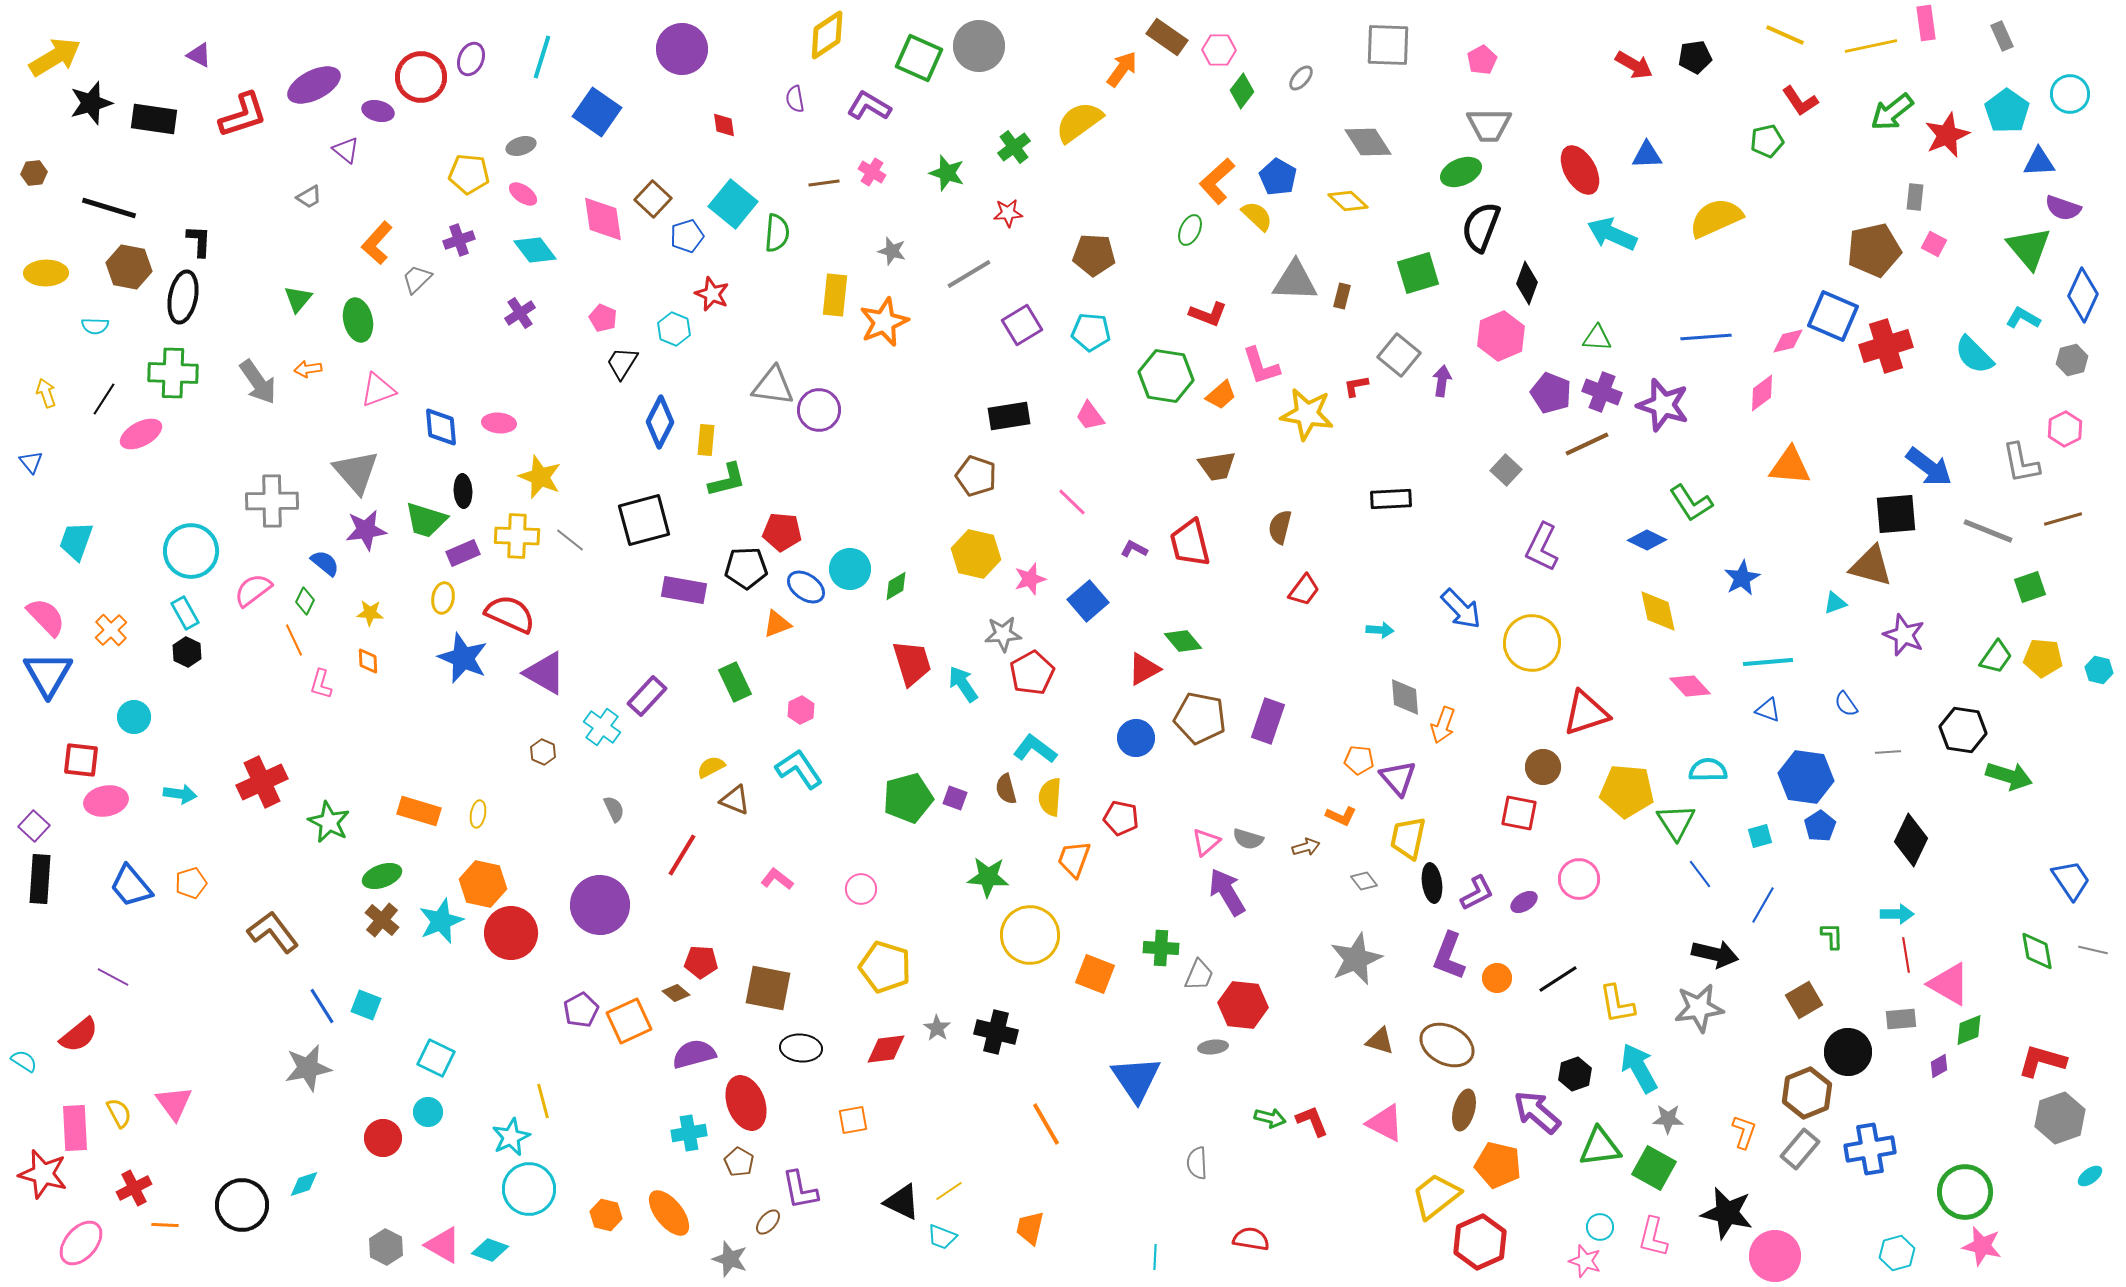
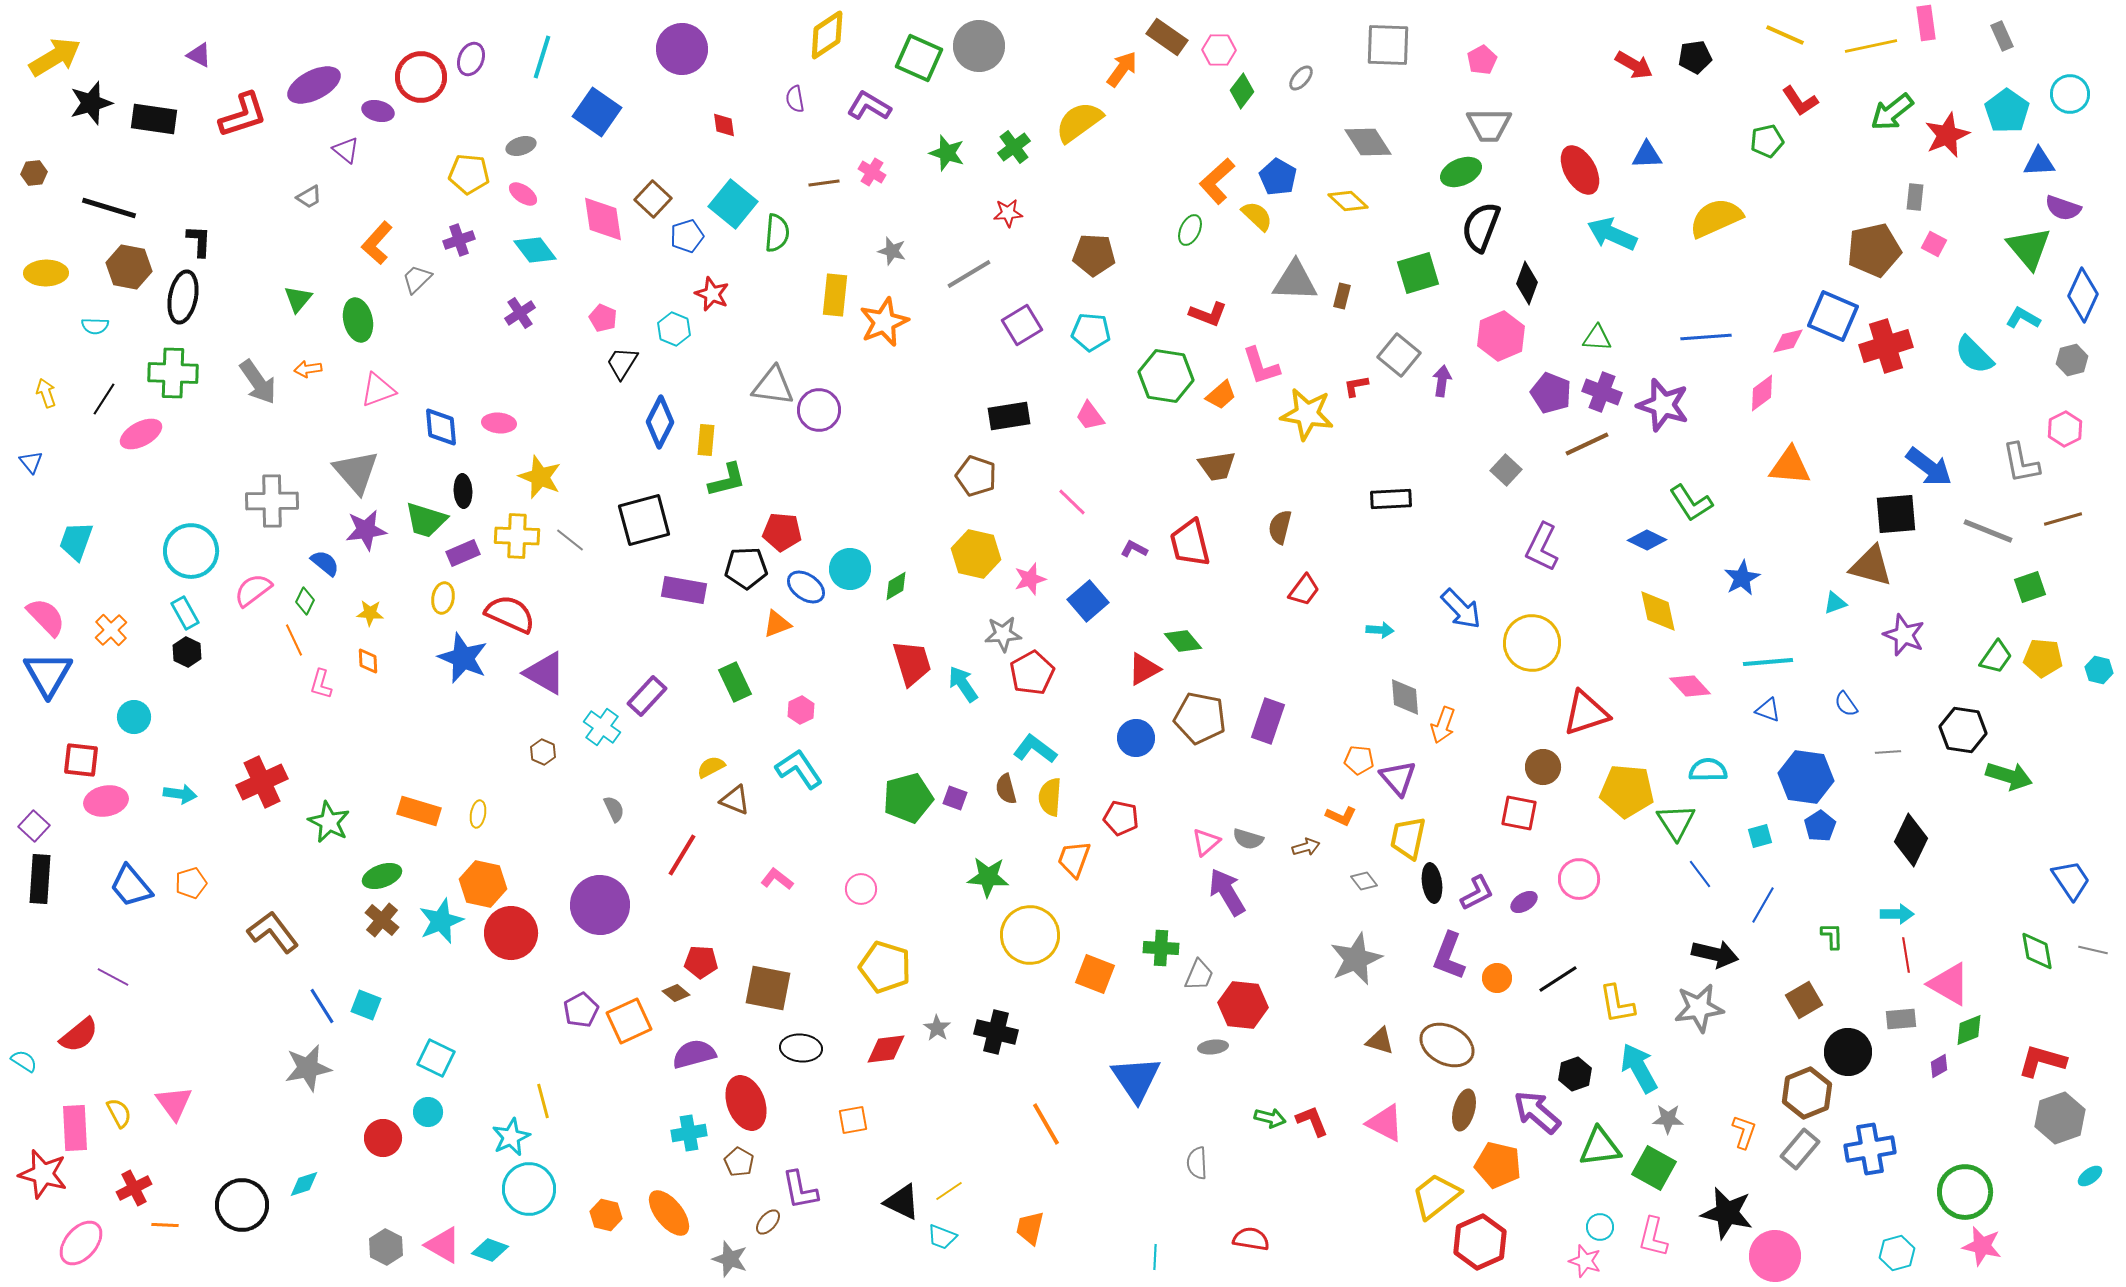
green star at (947, 173): moved 20 px up
